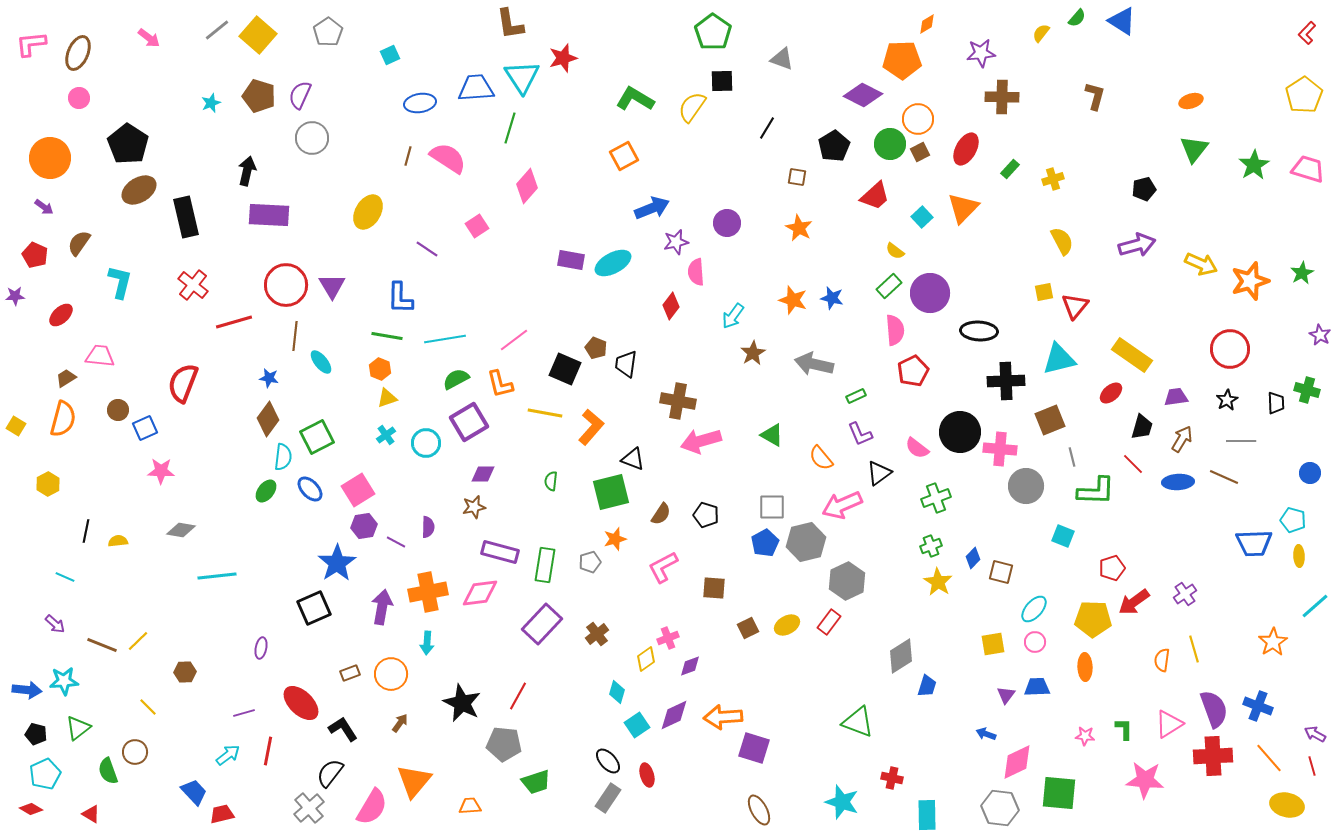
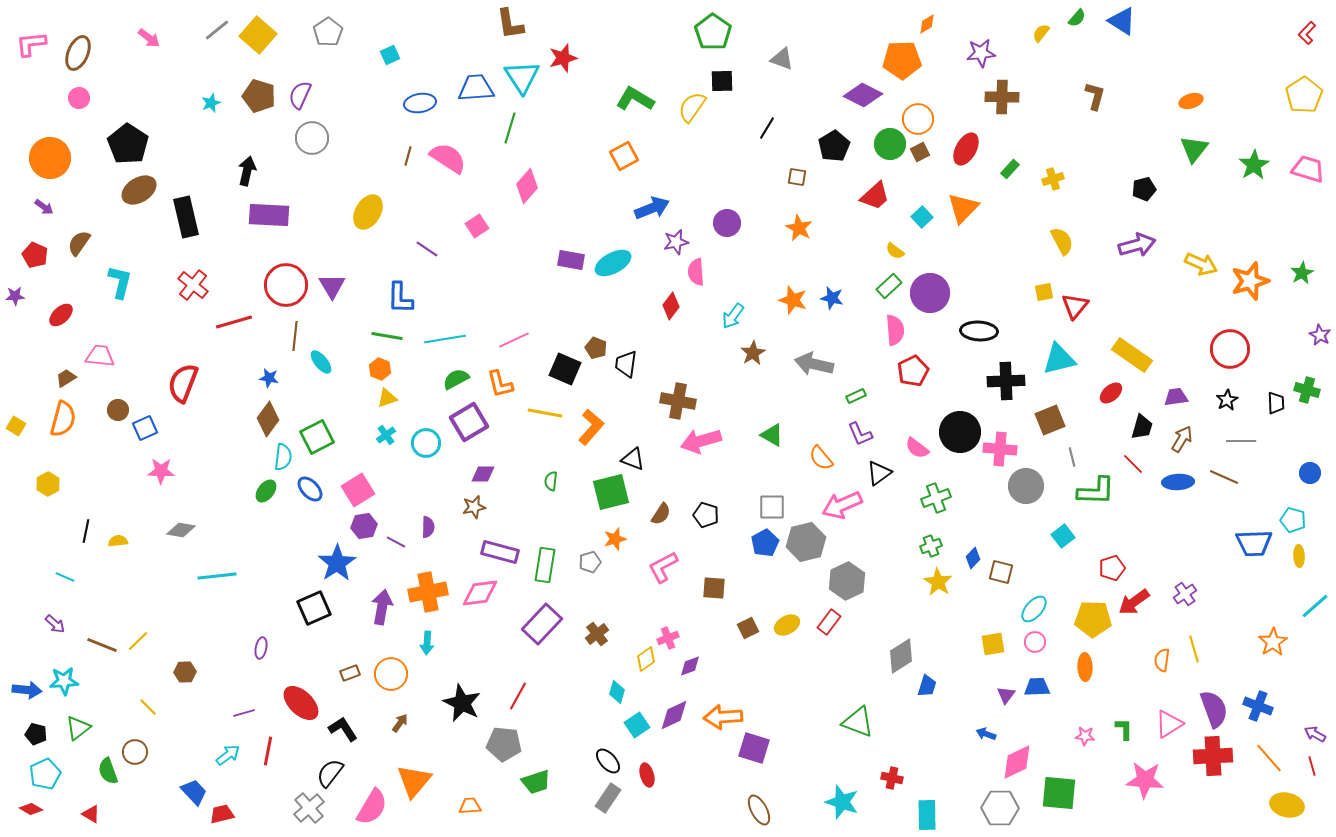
pink line at (514, 340): rotated 12 degrees clockwise
cyan square at (1063, 536): rotated 30 degrees clockwise
gray hexagon at (1000, 808): rotated 6 degrees counterclockwise
